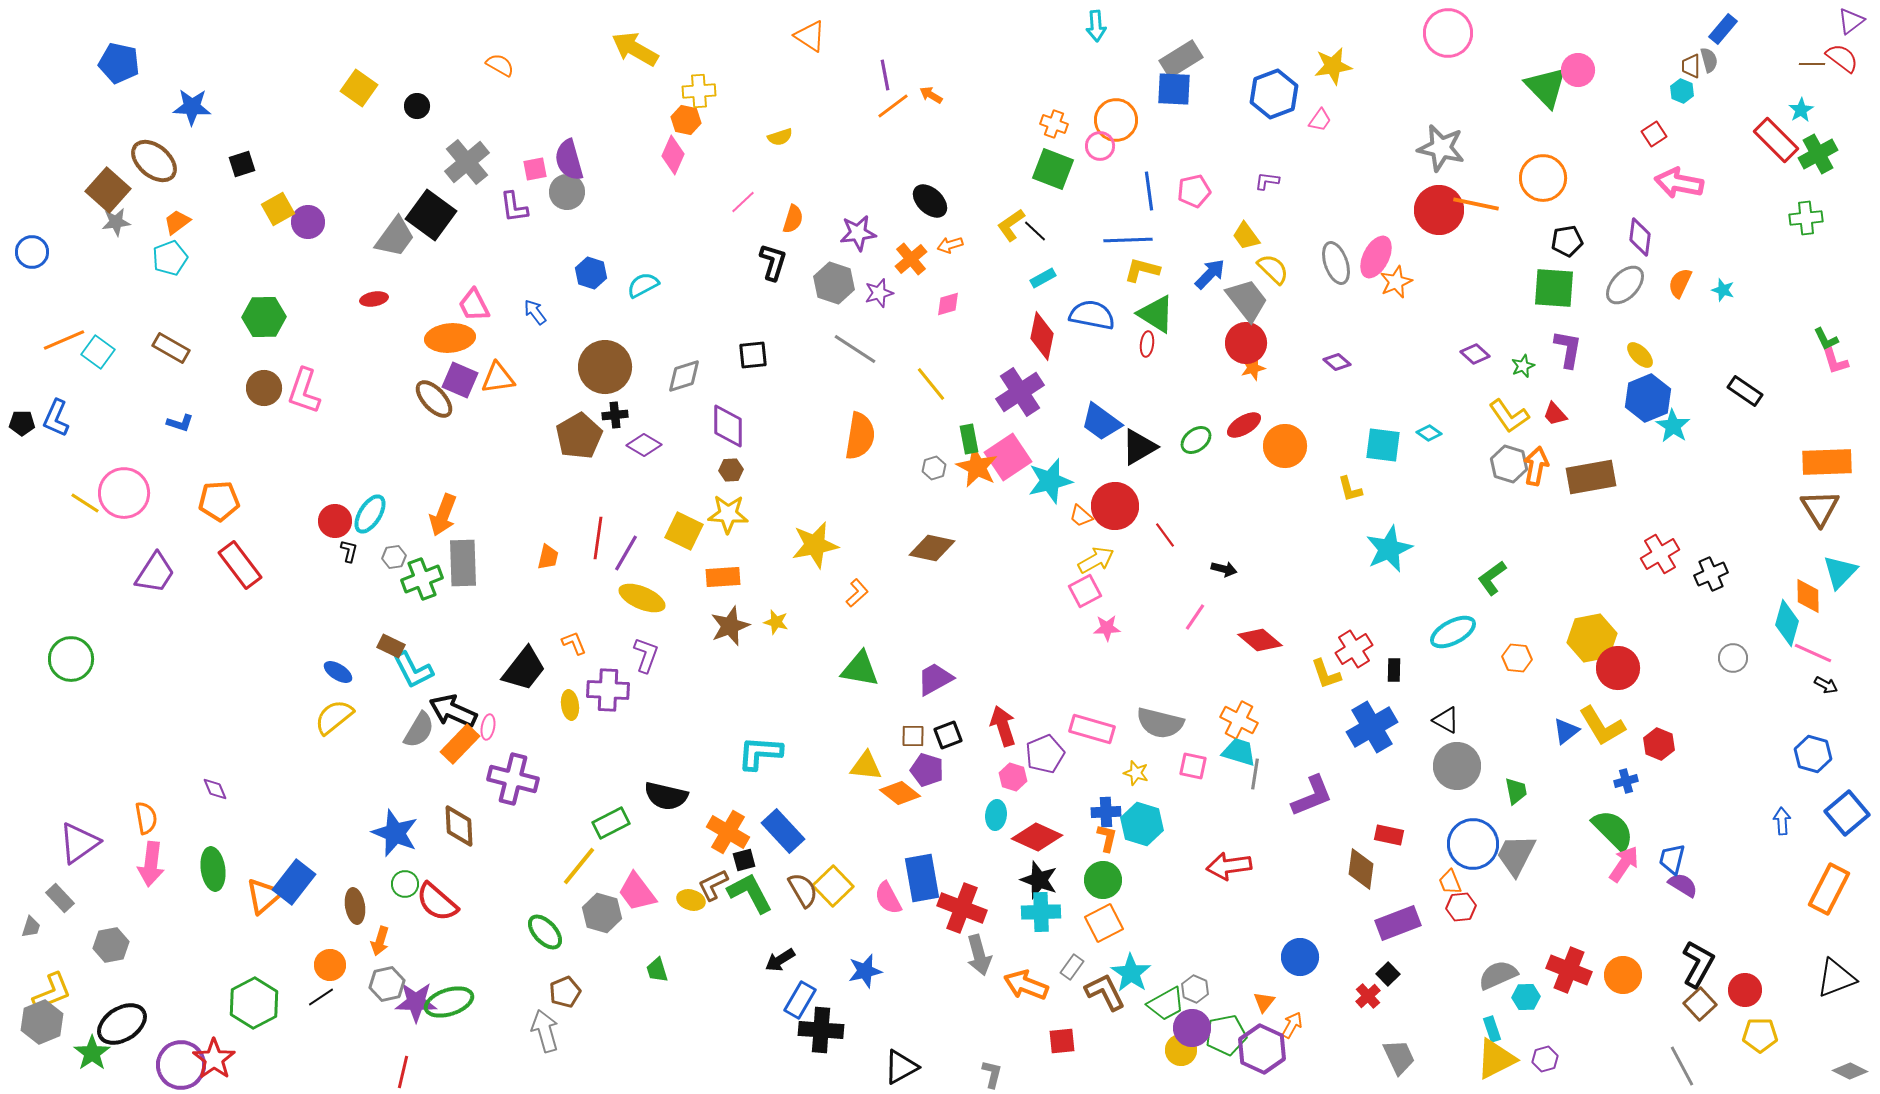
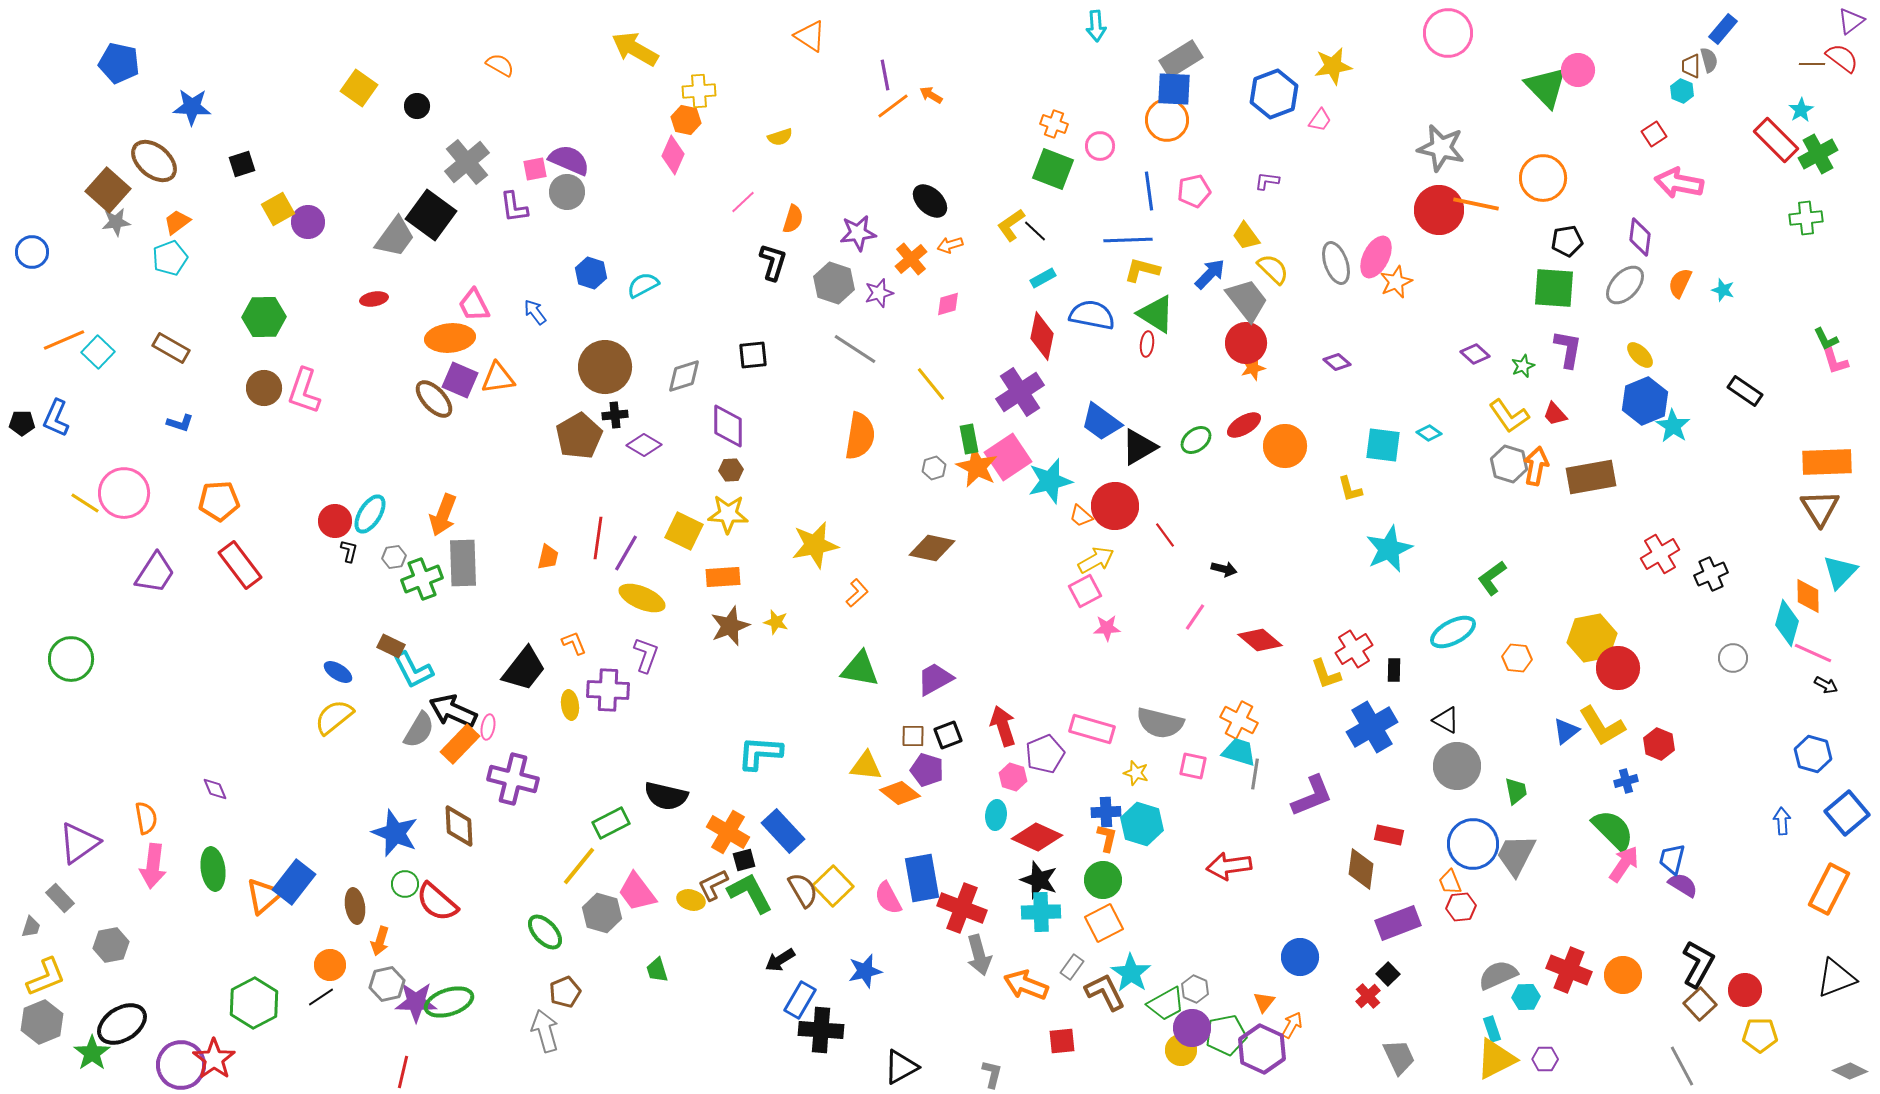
orange circle at (1116, 120): moved 51 px right
purple semicircle at (569, 160): rotated 129 degrees clockwise
cyan square at (98, 352): rotated 8 degrees clockwise
blue hexagon at (1648, 398): moved 3 px left, 3 px down
pink arrow at (151, 864): moved 2 px right, 2 px down
yellow L-shape at (52, 992): moved 6 px left, 15 px up
purple hexagon at (1545, 1059): rotated 15 degrees clockwise
